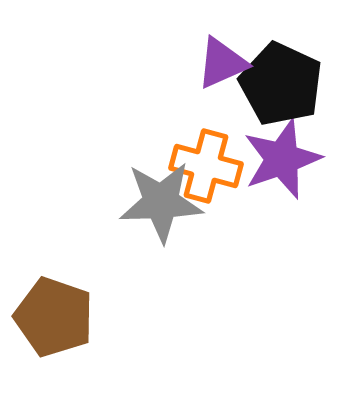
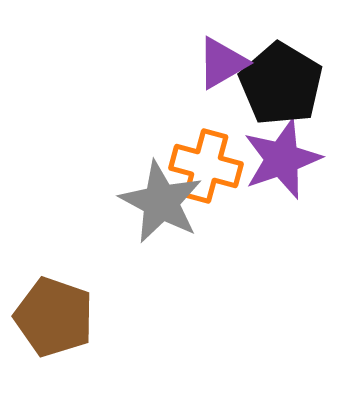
purple triangle: rotated 6 degrees counterclockwise
black pentagon: rotated 6 degrees clockwise
gray star: rotated 30 degrees clockwise
